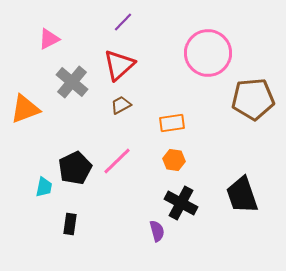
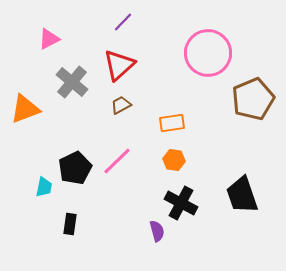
brown pentagon: rotated 18 degrees counterclockwise
